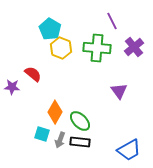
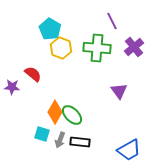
green ellipse: moved 8 px left, 6 px up
